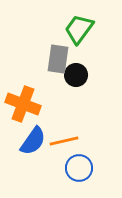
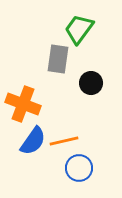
black circle: moved 15 px right, 8 px down
